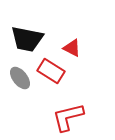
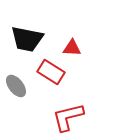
red triangle: rotated 24 degrees counterclockwise
red rectangle: moved 1 px down
gray ellipse: moved 4 px left, 8 px down
